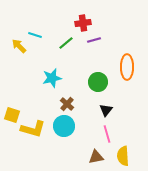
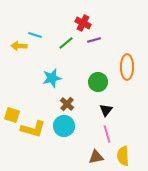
red cross: rotated 35 degrees clockwise
yellow arrow: rotated 42 degrees counterclockwise
